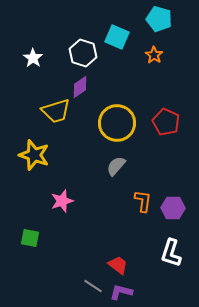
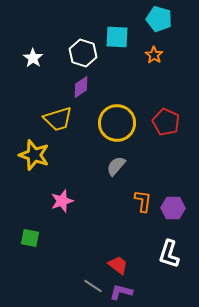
cyan square: rotated 20 degrees counterclockwise
purple diamond: moved 1 px right
yellow trapezoid: moved 2 px right, 8 px down
white L-shape: moved 2 px left, 1 px down
